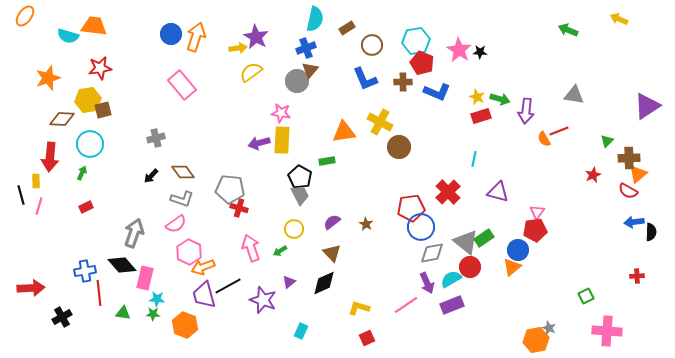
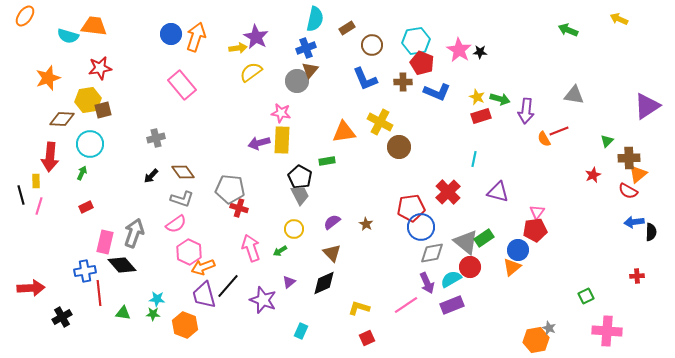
pink rectangle at (145, 278): moved 40 px left, 36 px up
black line at (228, 286): rotated 20 degrees counterclockwise
